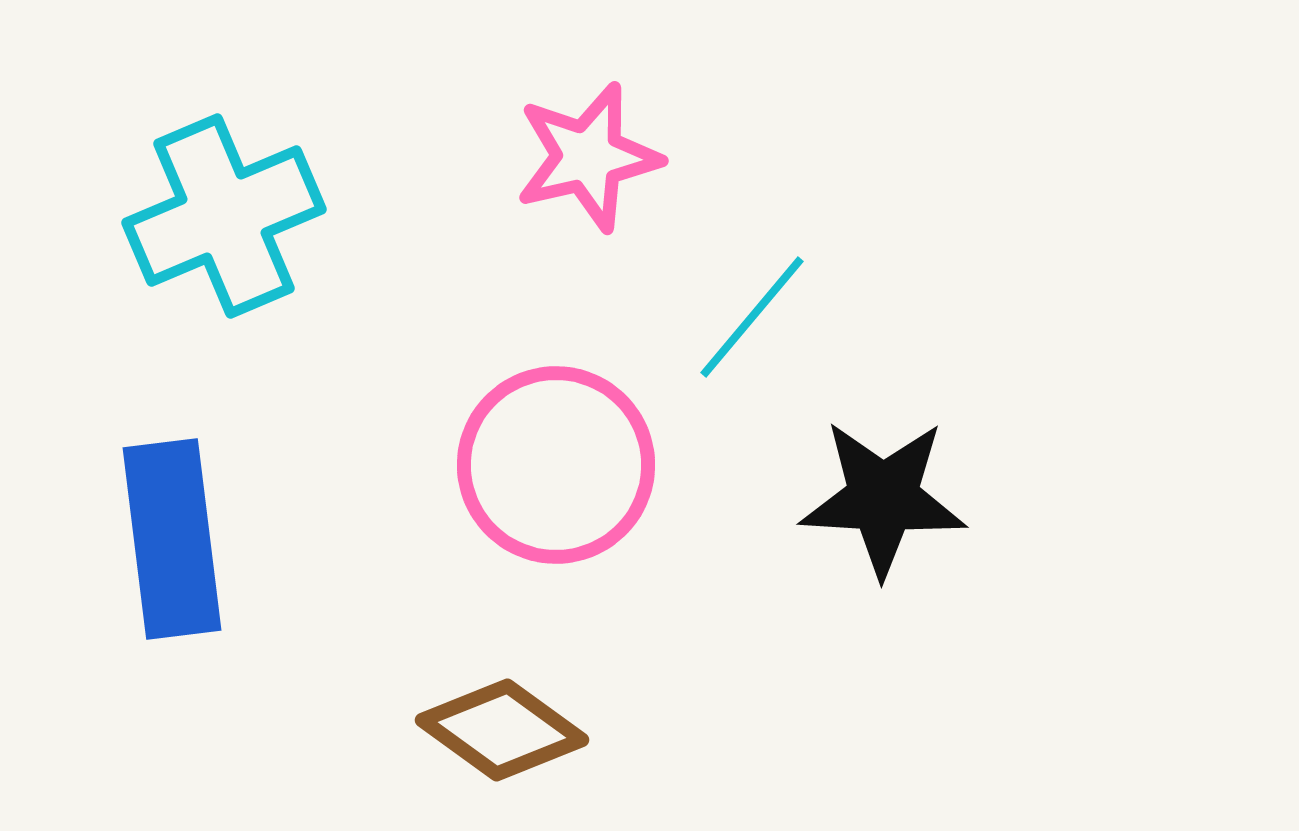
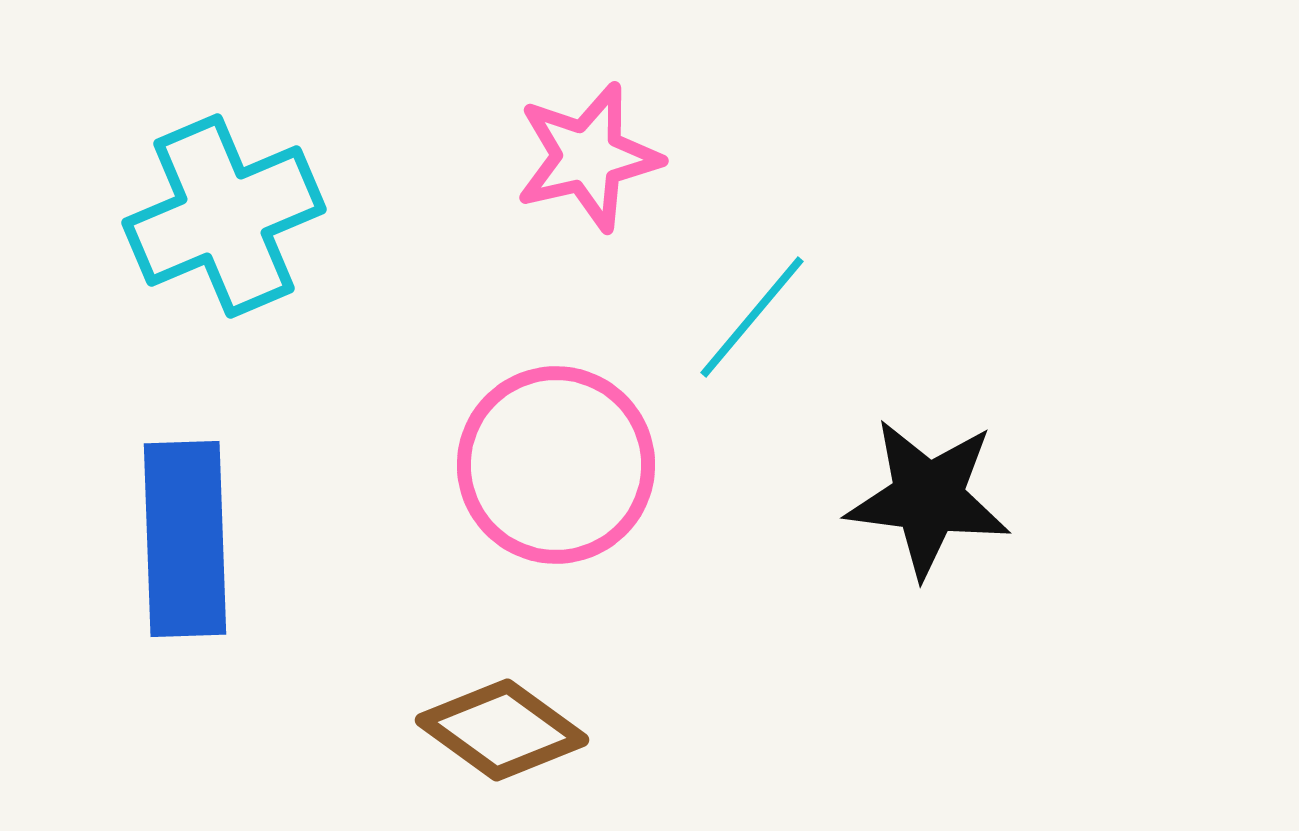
black star: moved 45 px right; rotated 4 degrees clockwise
blue rectangle: moved 13 px right; rotated 5 degrees clockwise
